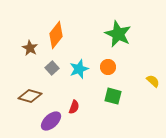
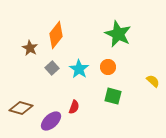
cyan star: rotated 18 degrees counterclockwise
brown diamond: moved 9 px left, 12 px down
